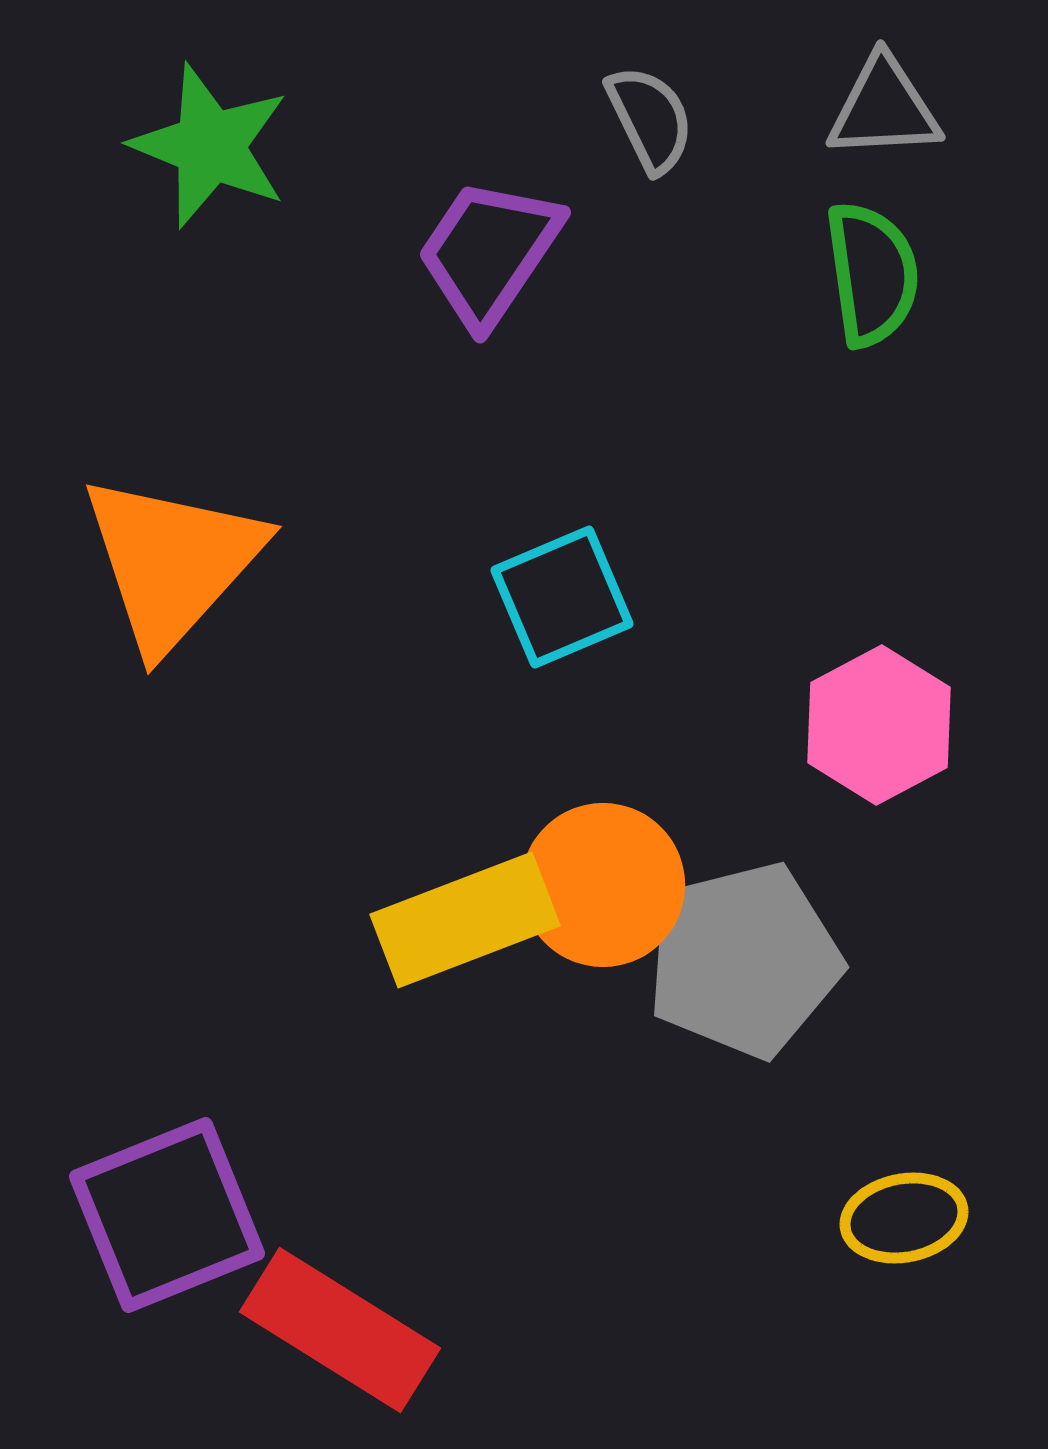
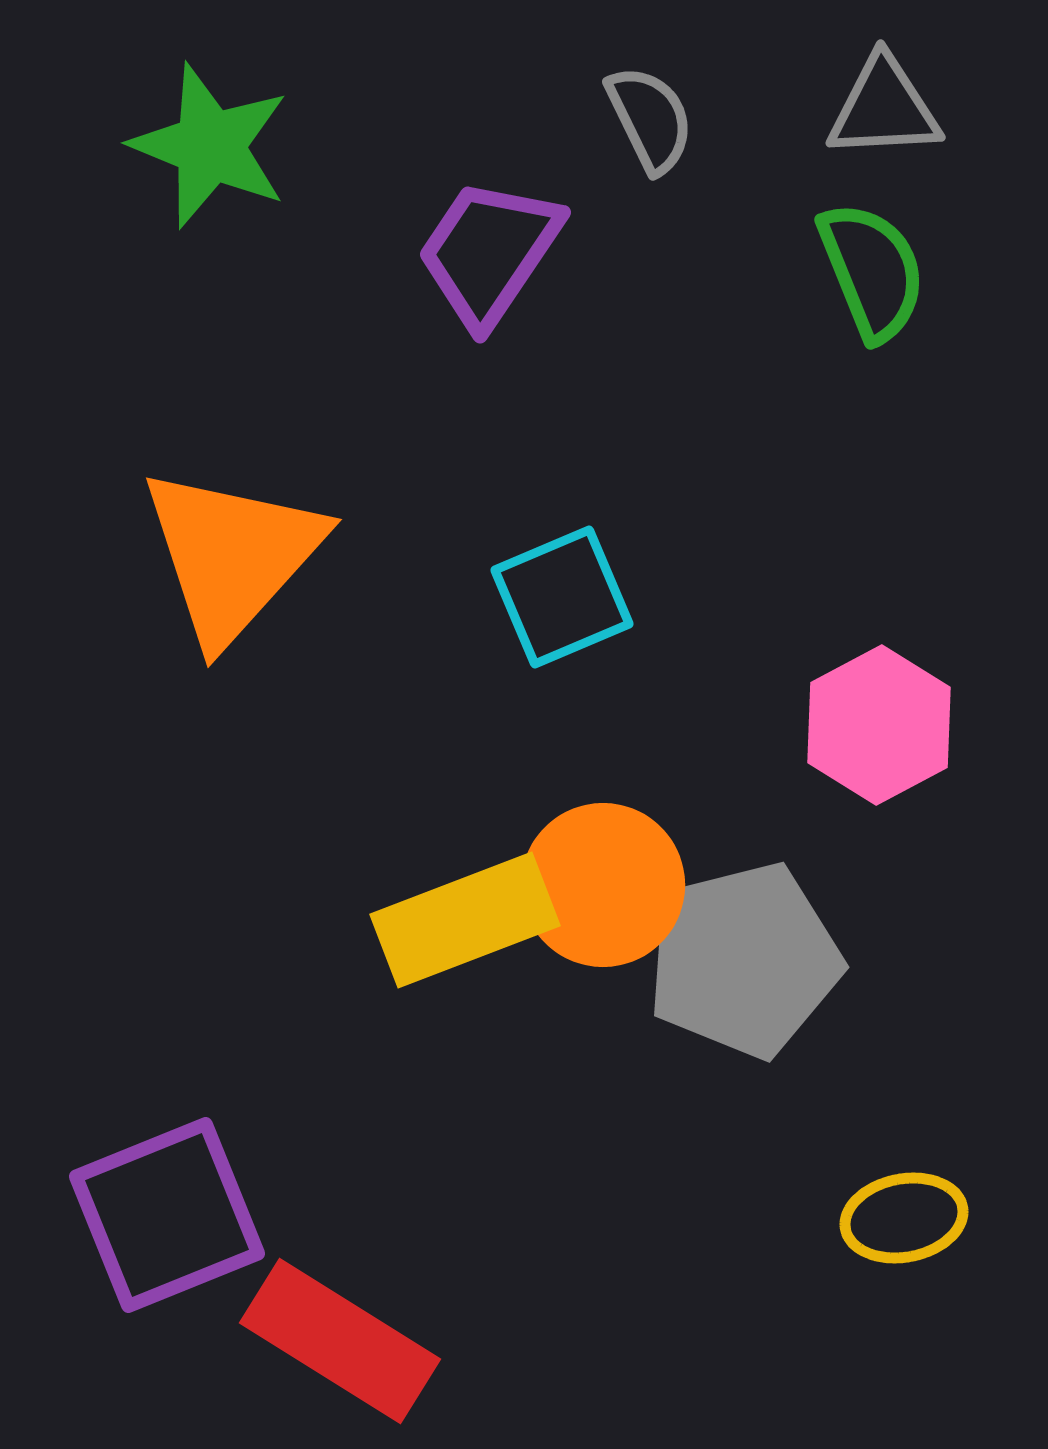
green semicircle: moved 3 px up; rotated 14 degrees counterclockwise
orange triangle: moved 60 px right, 7 px up
red rectangle: moved 11 px down
